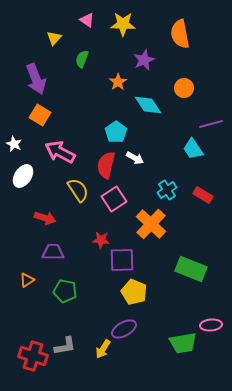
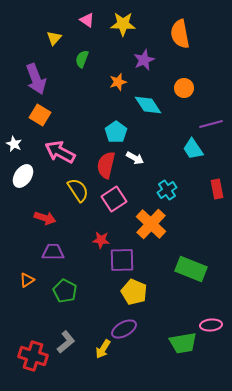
orange star: rotated 18 degrees clockwise
red rectangle: moved 14 px right, 6 px up; rotated 48 degrees clockwise
green pentagon: rotated 15 degrees clockwise
gray L-shape: moved 1 px right, 4 px up; rotated 30 degrees counterclockwise
